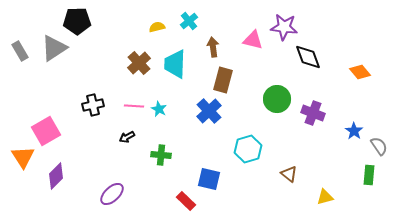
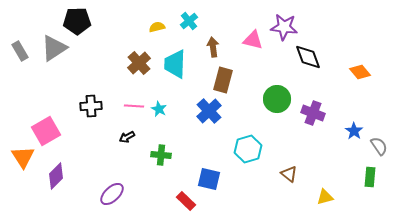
black cross: moved 2 px left, 1 px down; rotated 10 degrees clockwise
green rectangle: moved 1 px right, 2 px down
